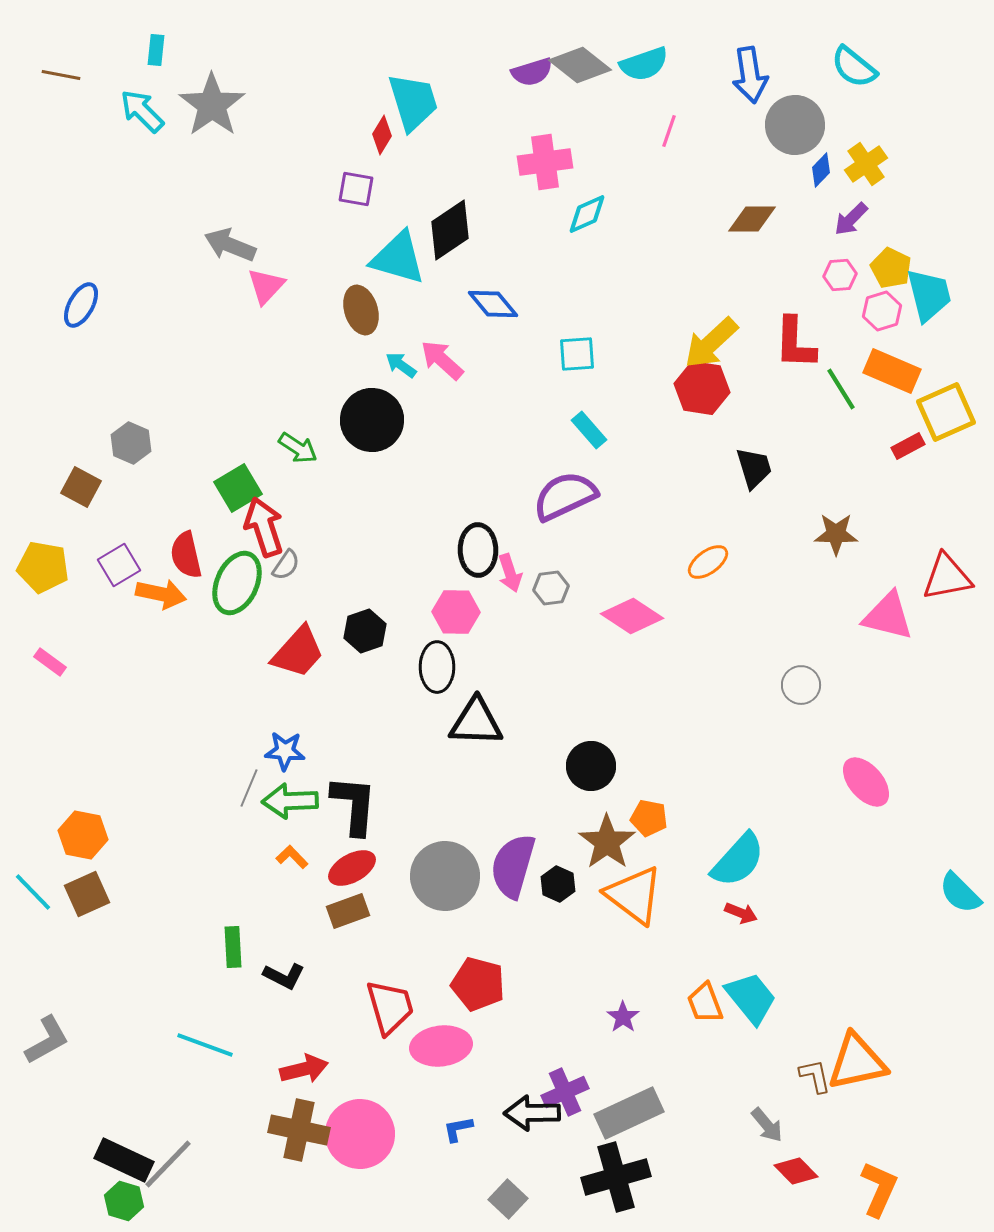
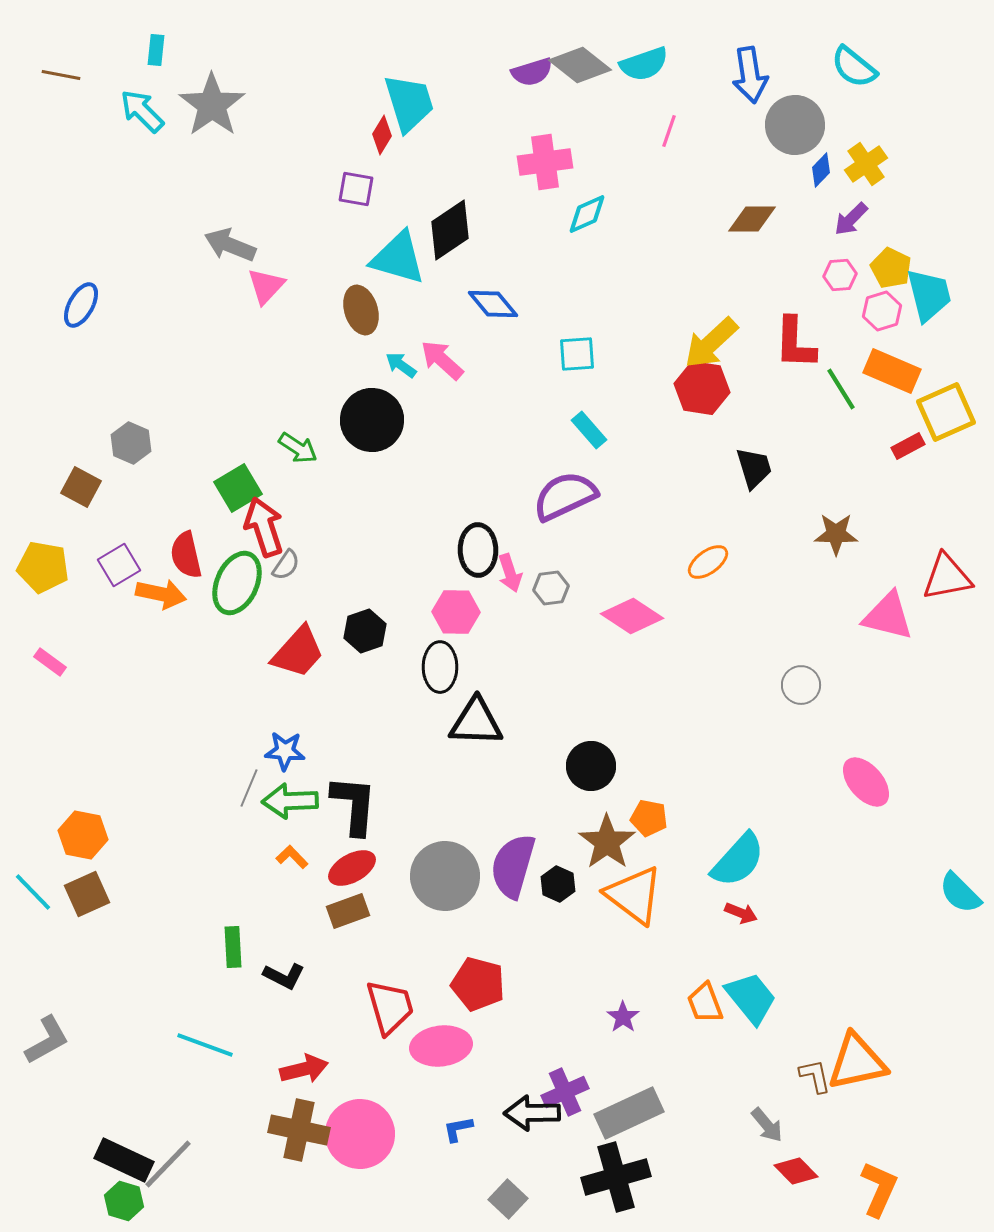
cyan trapezoid at (413, 102): moved 4 px left, 1 px down
black ellipse at (437, 667): moved 3 px right
